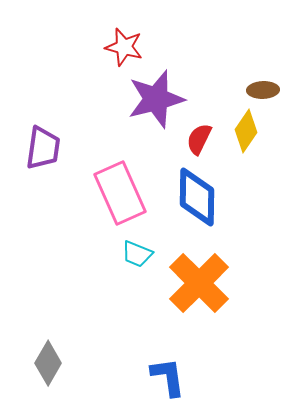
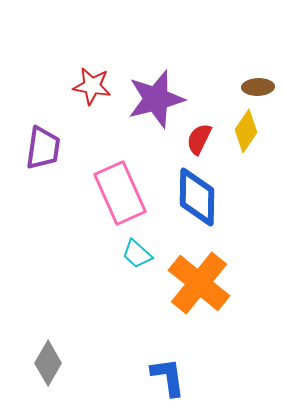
red star: moved 32 px left, 39 px down; rotated 6 degrees counterclockwise
brown ellipse: moved 5 px left, 3 px up
cyan trapezoid: rotated 20 degrees clockwise
orange cross: rotated 6 degrees counterclockwise
